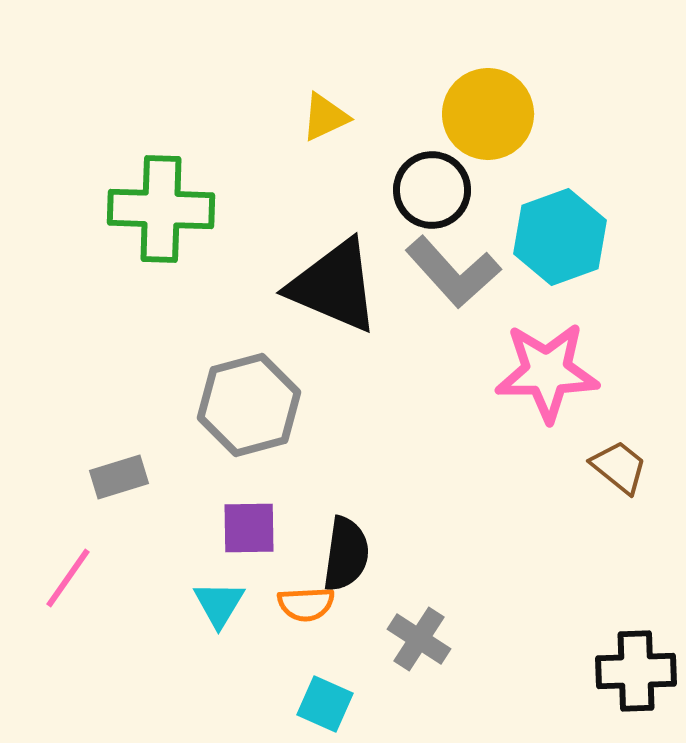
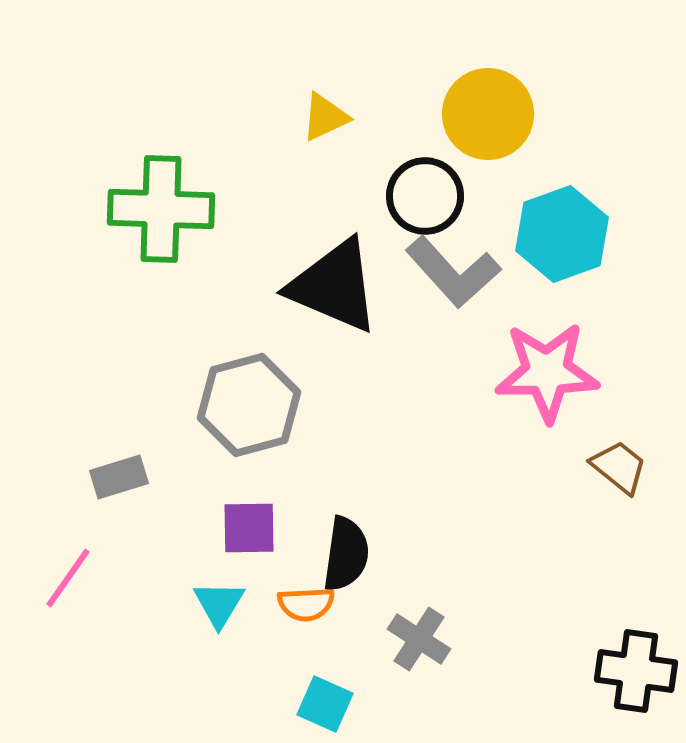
black circle: moved 7 px left, 6 px down
cyan hexagon: moved 2 px right, 3 px up
black cross: rotated 10 degrees clockwise
